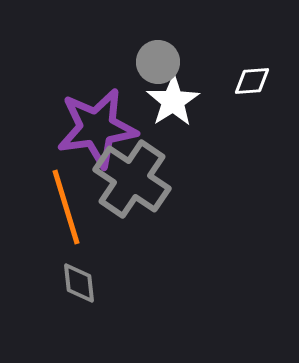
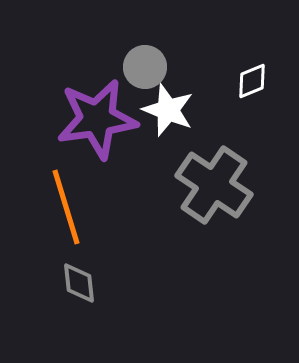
gray circle: moved 13 px left, 5 px down
white diamond: rotated 18 degrees counterclockwise
white star: moved 5 px left, 9 px down; rotated 18 degrees counterclockwise
purple star: moved 9 px up
gray cross: moved 82 px right, 6 px down
